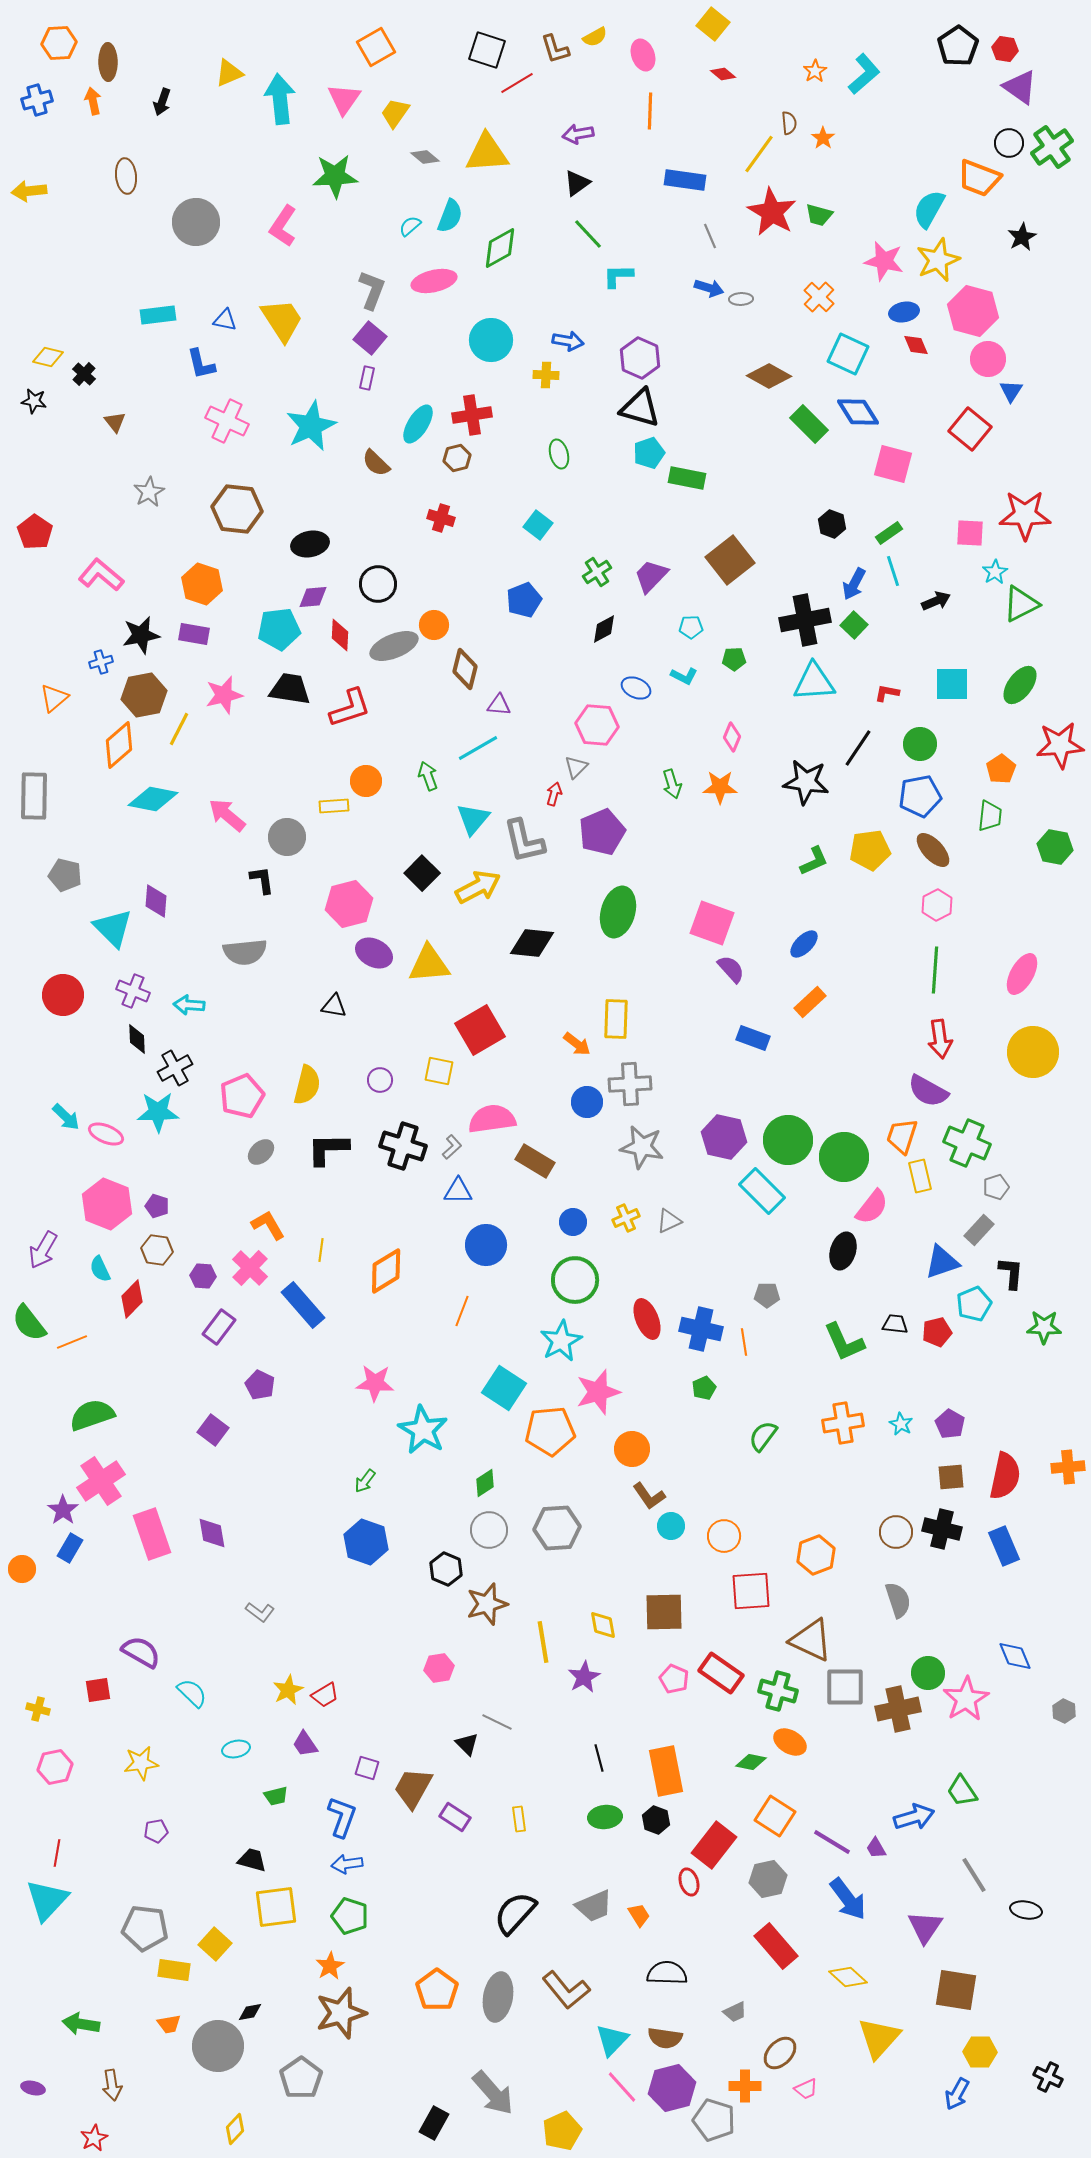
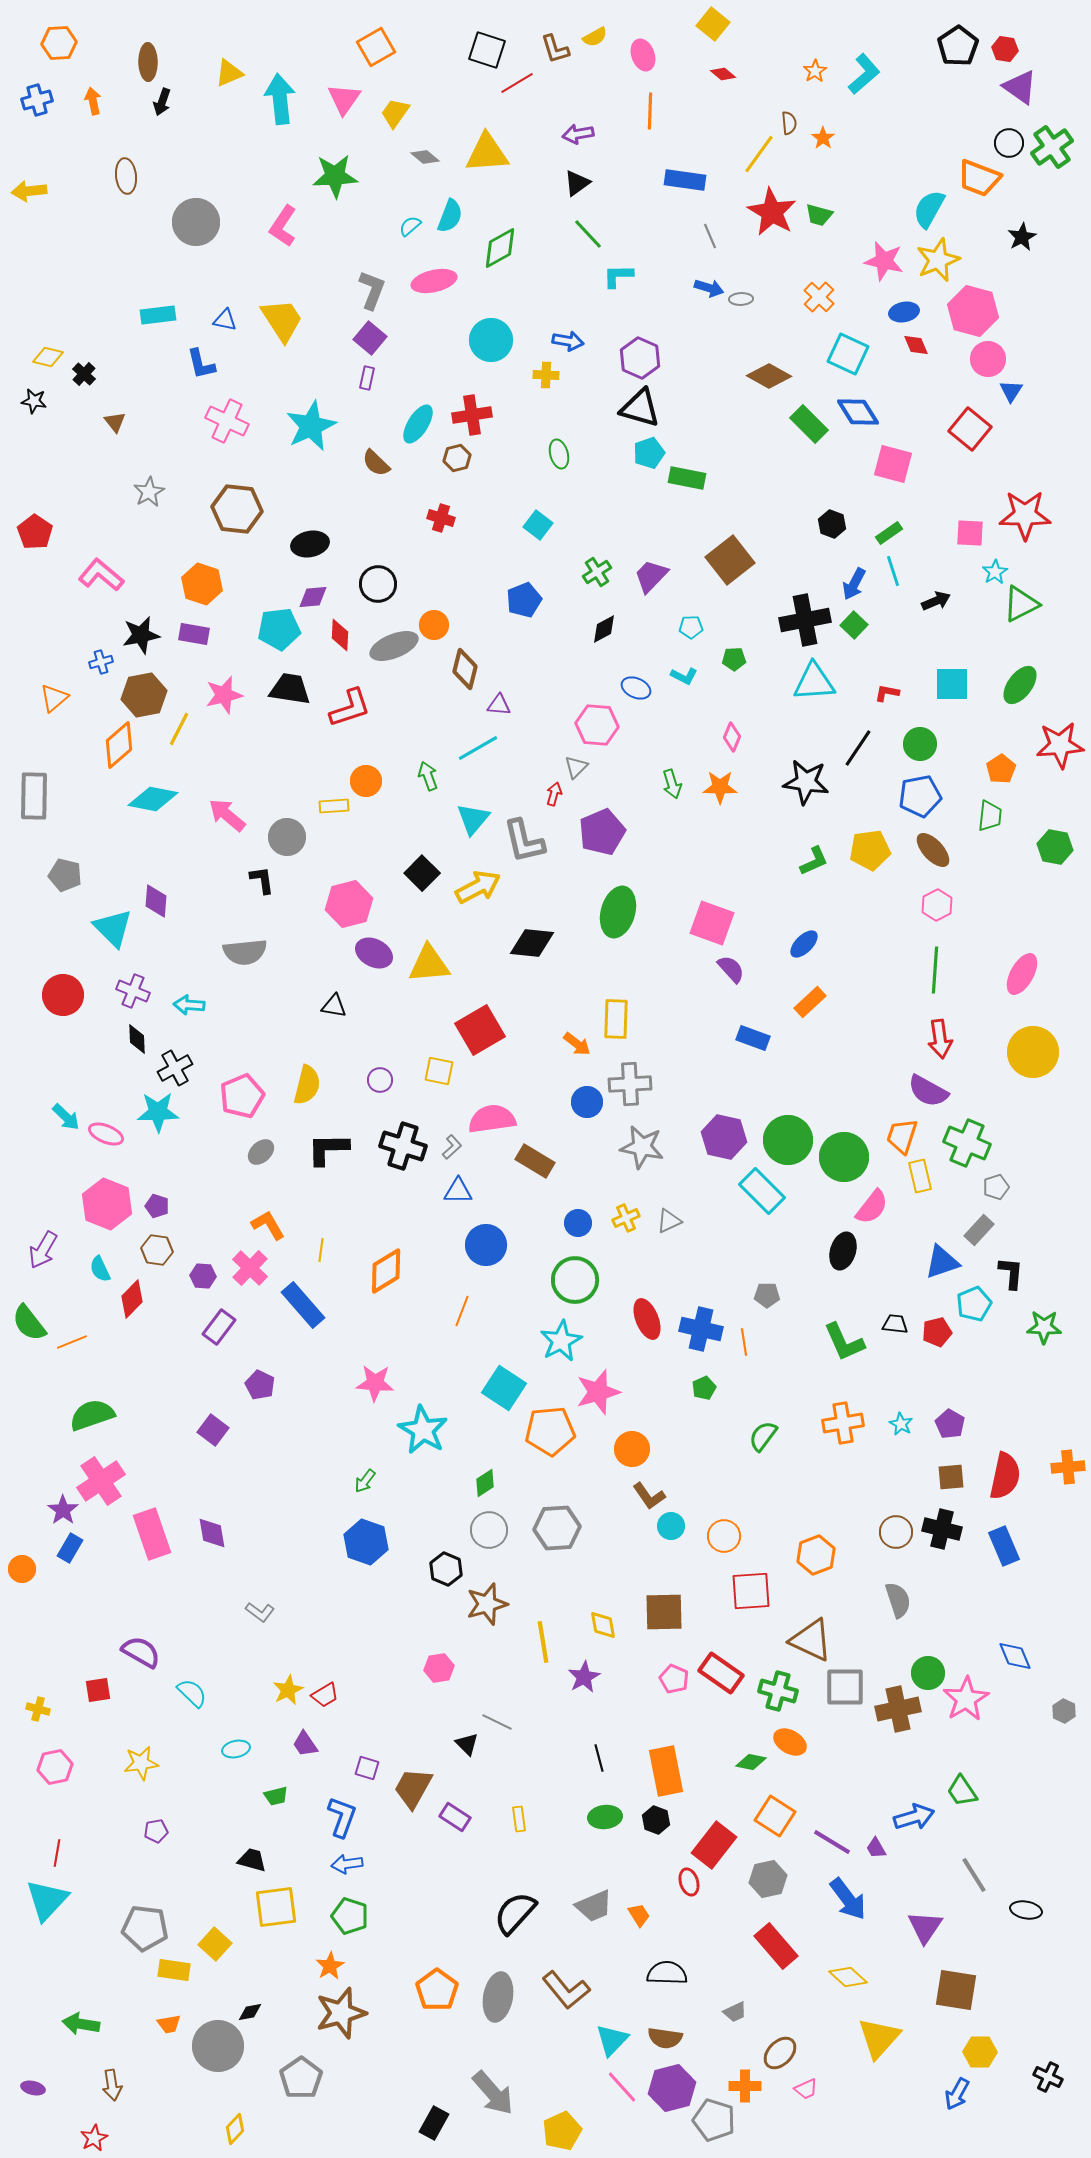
brown ellipse at (108, 62): moved 40 px right
blue circle at (573, 1222): moved 5 px right, 1 px down
